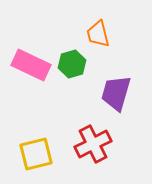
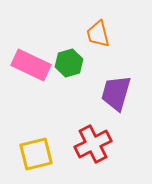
green hexagon: moved 3 px left, 1 px up
